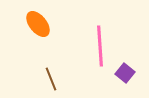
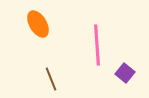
orange ellipse: rotated 8 degrees clockwise
pink line: moved 3 px left, 1 px up
